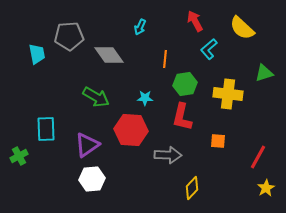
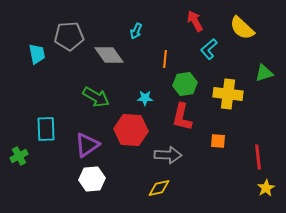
cyan arrow: moved 4 px left, 4 px down
red line: rotated 35 degrees counterclockwise
yellow diamond: moved 33 px left; rotated 35 degrees clockwise
